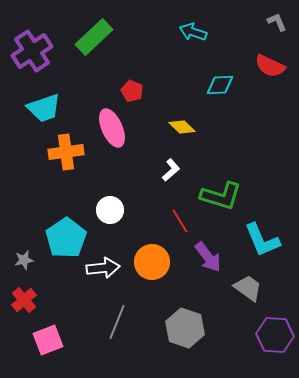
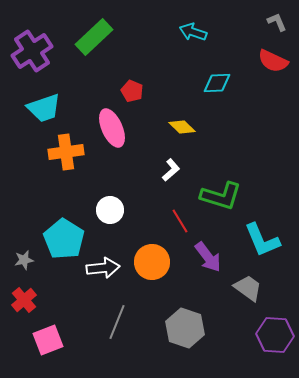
red semicircle: moved 3 px right, 5 px up
cyan diamond: moved 3 px left, 2 px up
cyan pentagon: moved 2 px left, 1 px down; rotated 6 degrees counterclockwise
